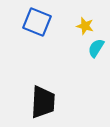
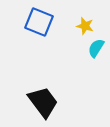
blue square: moved 2 px right
black trapezoid: rotated 40 degrees counterclockwise
